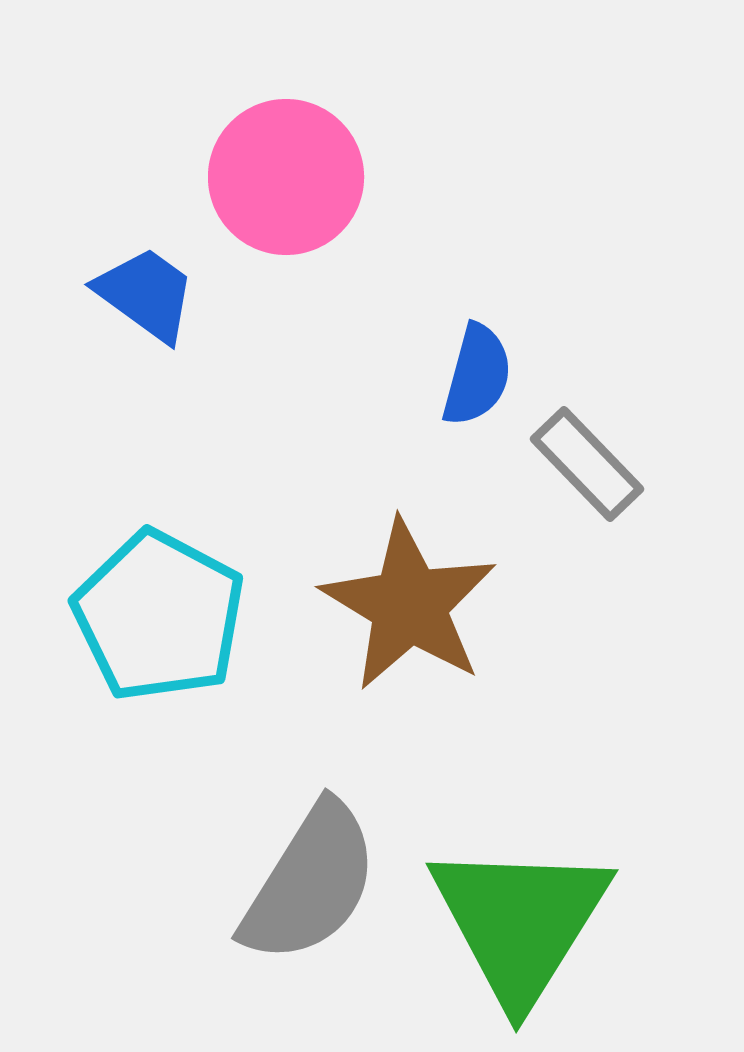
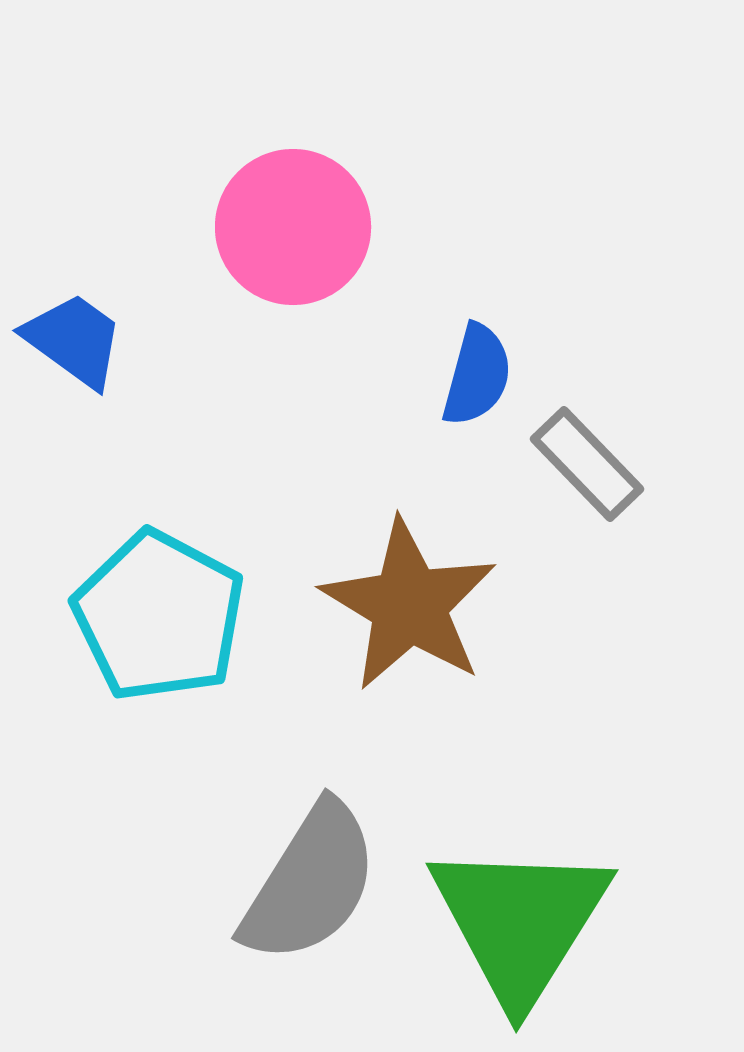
pink circle: moved 7 px right, 50 px down
blue trapezoid: moved 72 px left, 46 px down
